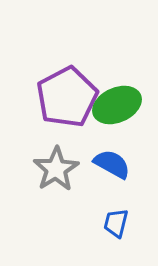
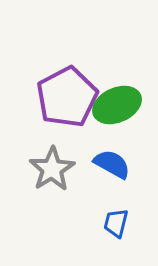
gray star: moved 4 px left
